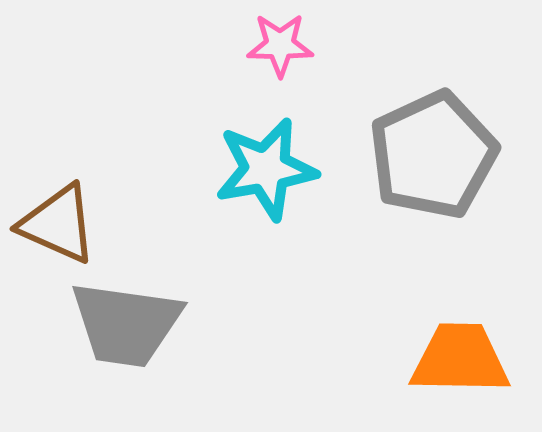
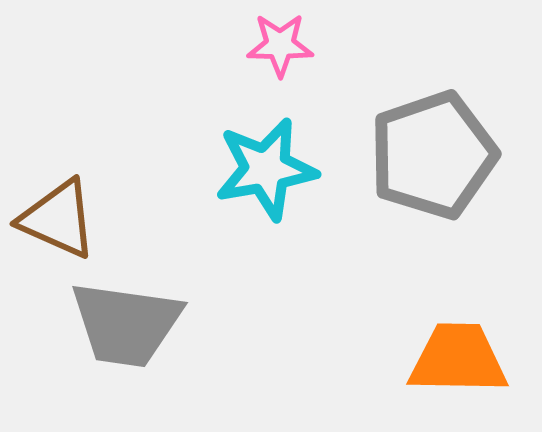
gray pentagon: rotated 6 degrees clockwise
brown triangle: moved 5 px up
orange trapezoid: moved 2 px left
